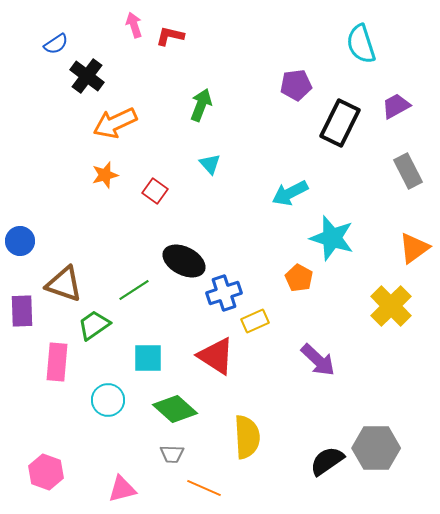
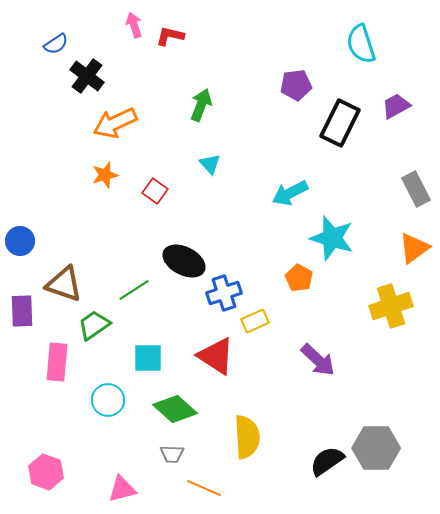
gray rectangle: moved 8 px right, 18 px down
yellow cross: rotated 27 degrees clockwise
